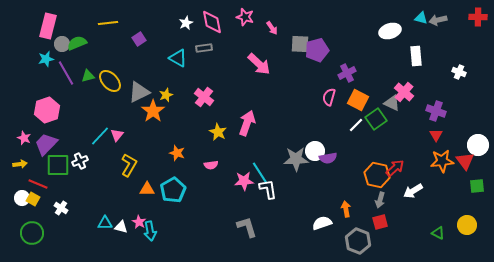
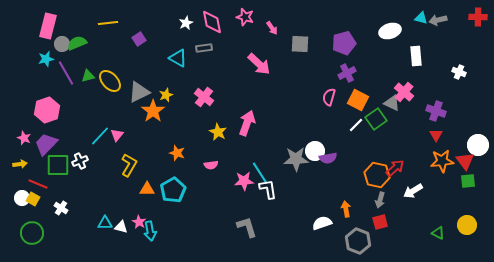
purple pentagon at (317, 50): moved 27 px right, 7 px up
green square at (477, 186): moved 9 px left, 5 px up
